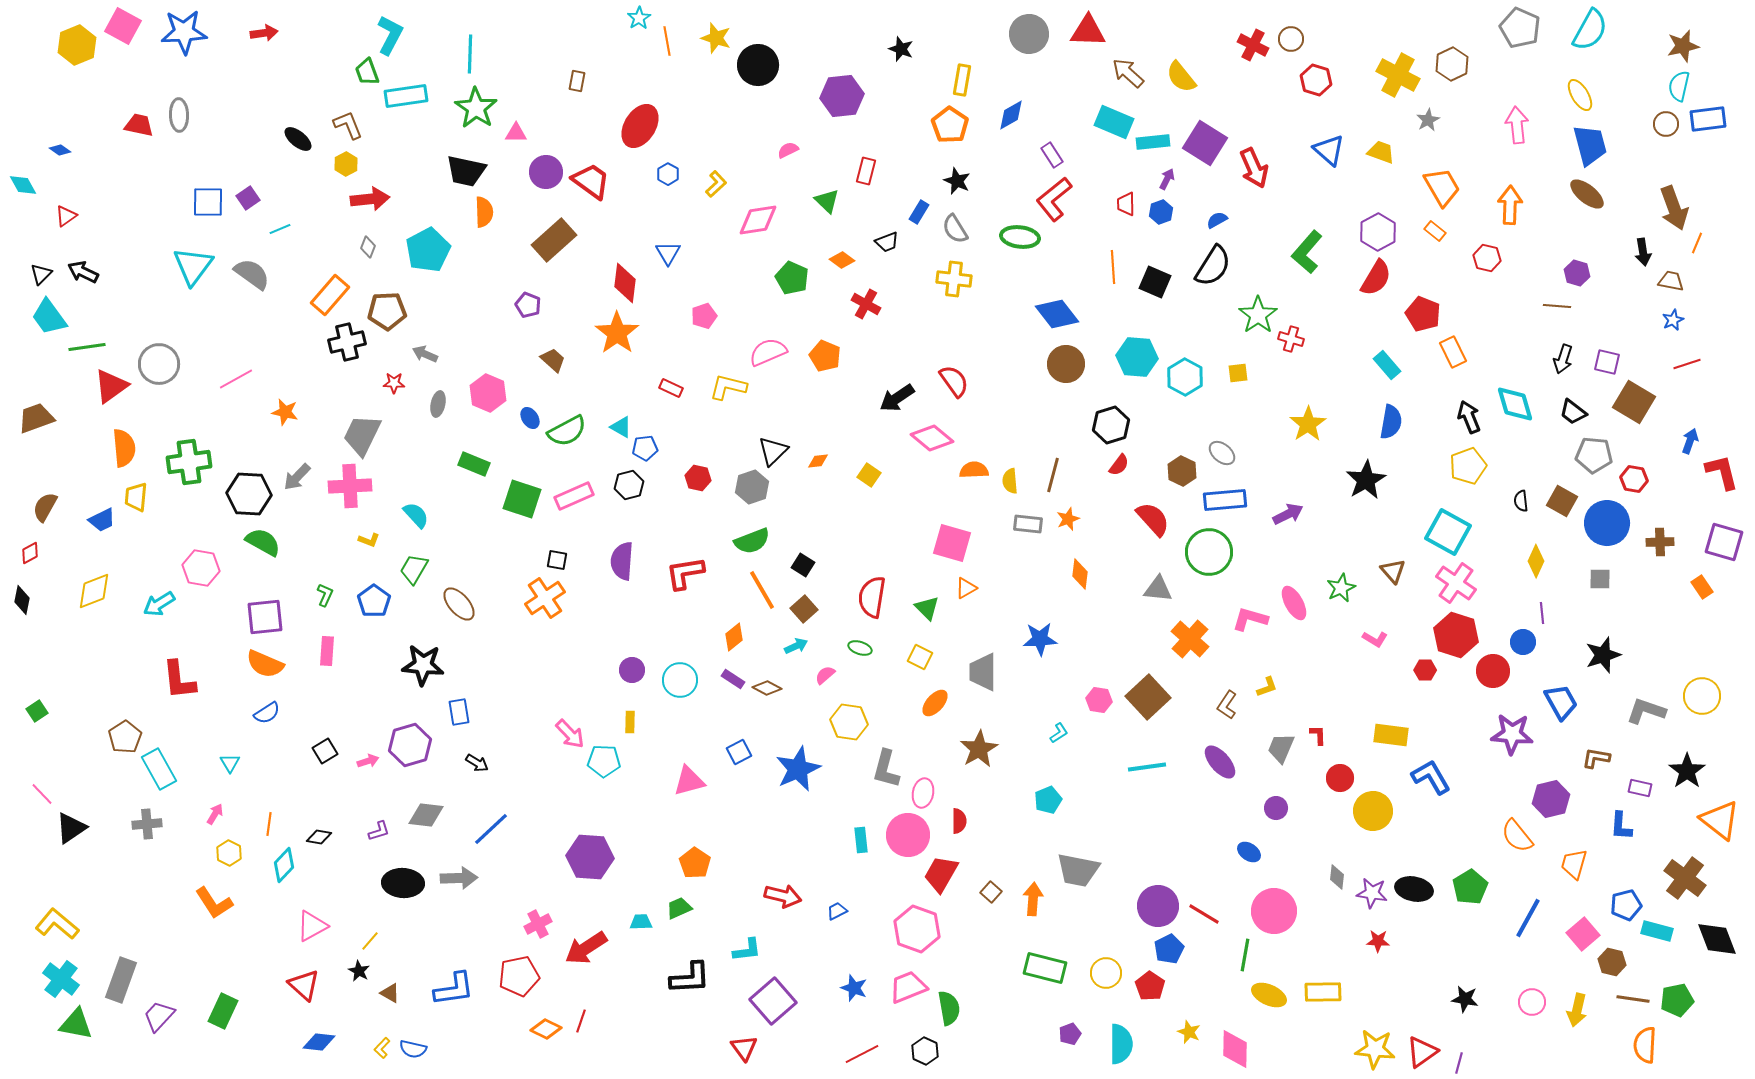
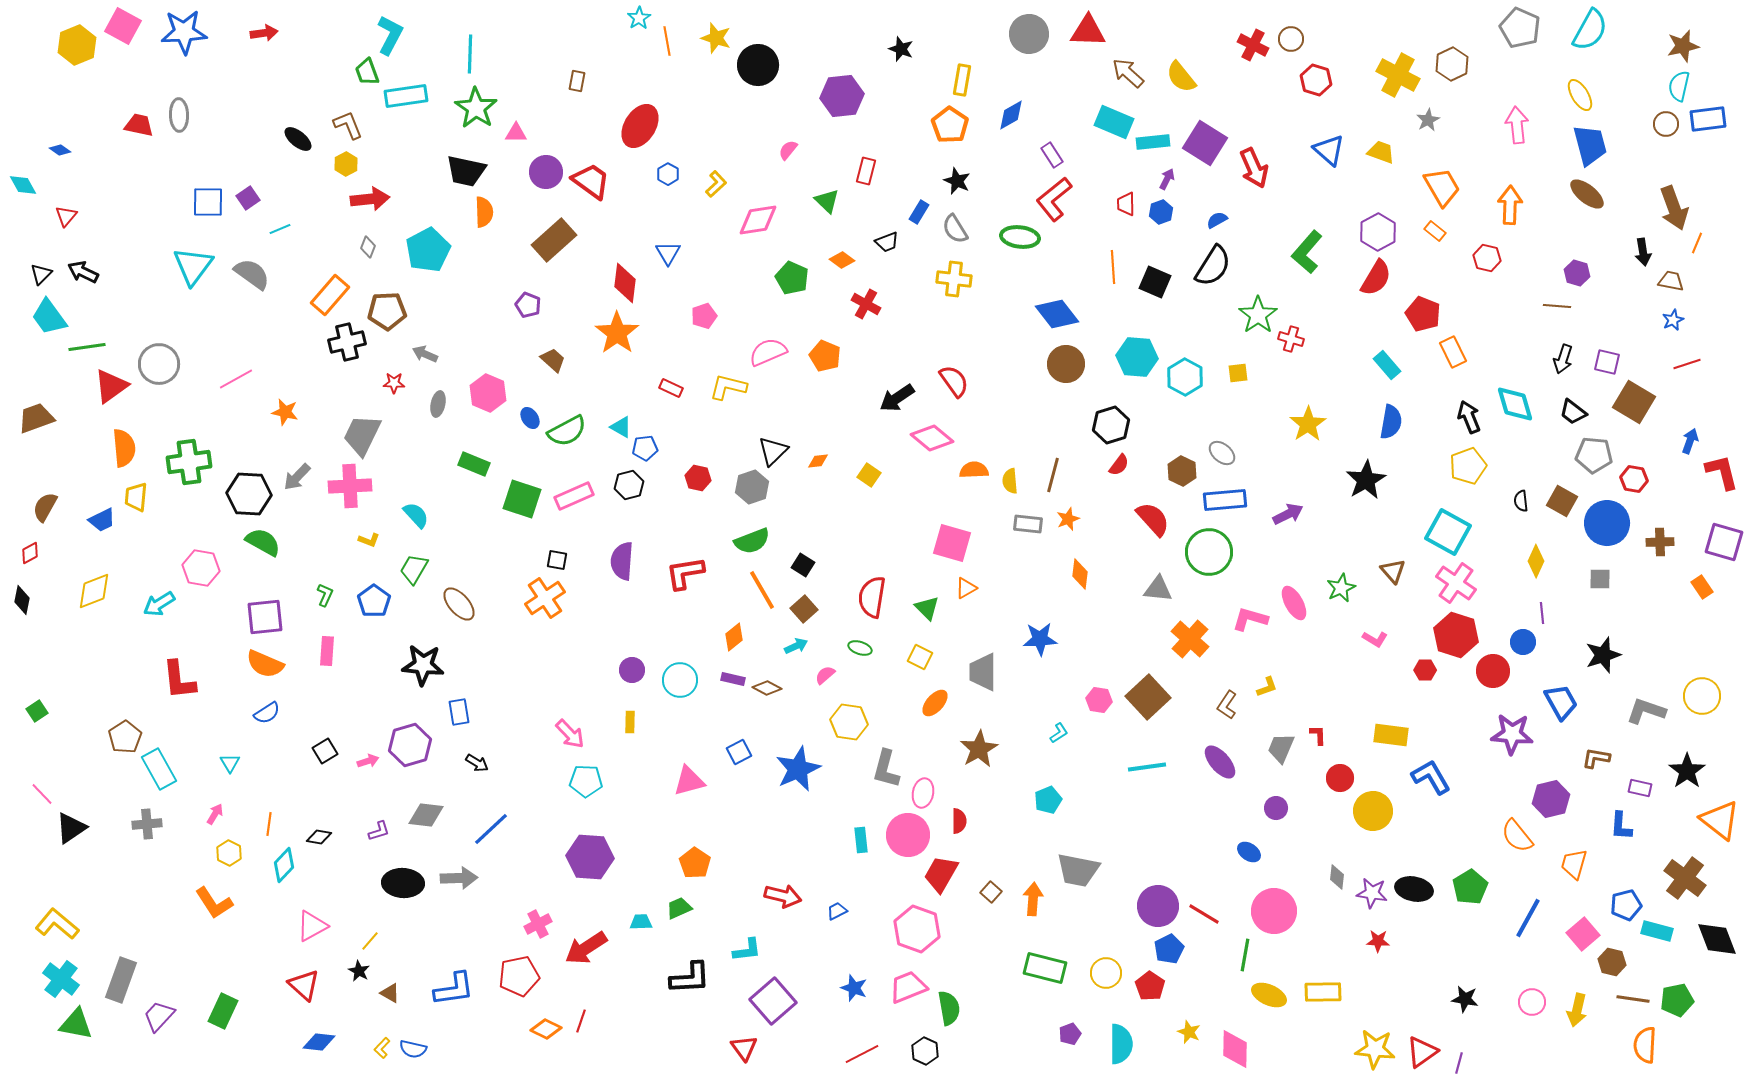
pink semicircle at (788, 150): rotated 25 degrees counterclockwise
red triangle at (66, 216): rotated 15 degrees counterclockwise
purple rectangle at (733, 679): rotated 20 degrees counterclockwise
cyan pentagon at (604, 761): moved 18 px left, 20 px down
